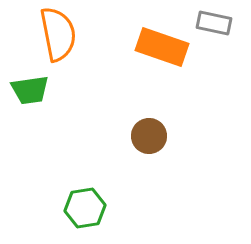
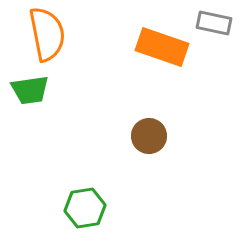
orange semicircle: moved 11 px left
